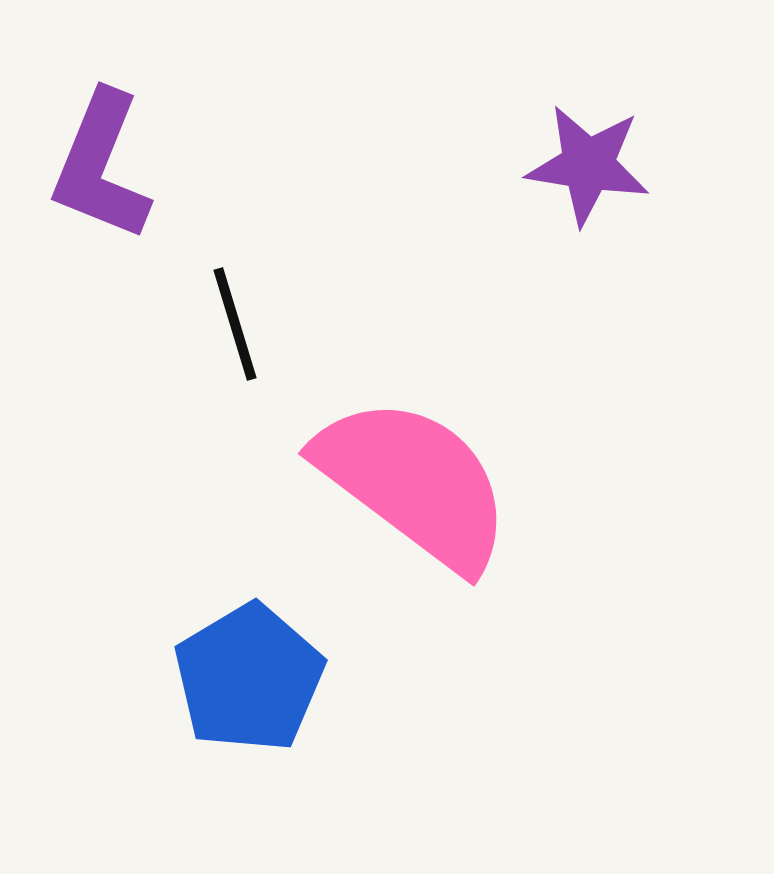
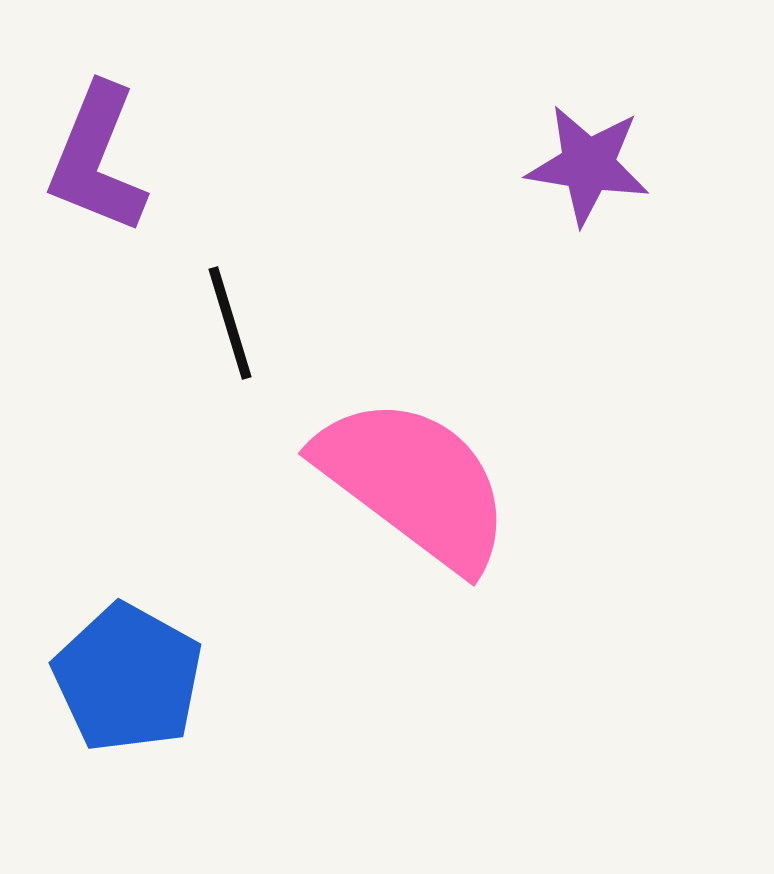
purple L-shape: moved 4 px left, 7 px up
black line: moved 5 px left, 1 px up
blue pentagon: moved 121 px left; rotated 12 degrees counterclockwise
